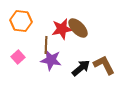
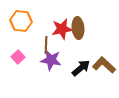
brown ellipse: rotated 40 degrees clockwise
brown L-shape: rotated 20 degrees counterclockwise
